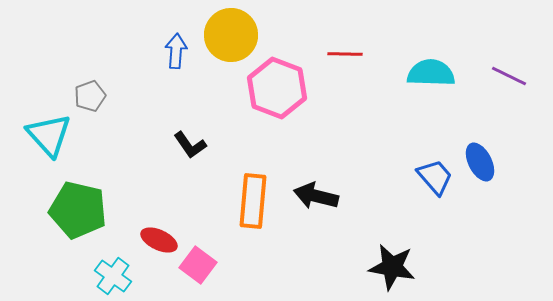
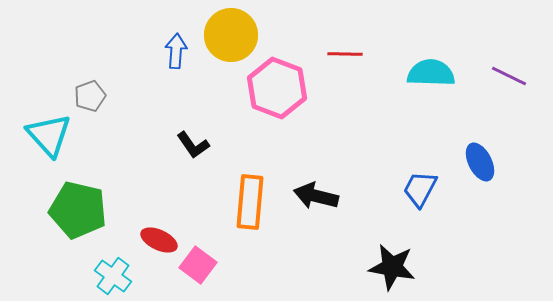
black L-shape: moved 3 px right
blue trapezoid: moved 15 px left, 12 px down; rotated 111 degrees counterclockwise
orange rectangle: moved 3 px left, 1 px down
